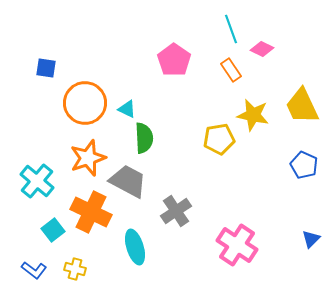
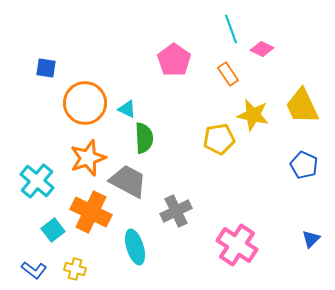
orange rectangle: moved 3 px left, 4 px down
gray cross: rotated 8 degrees clockwise
